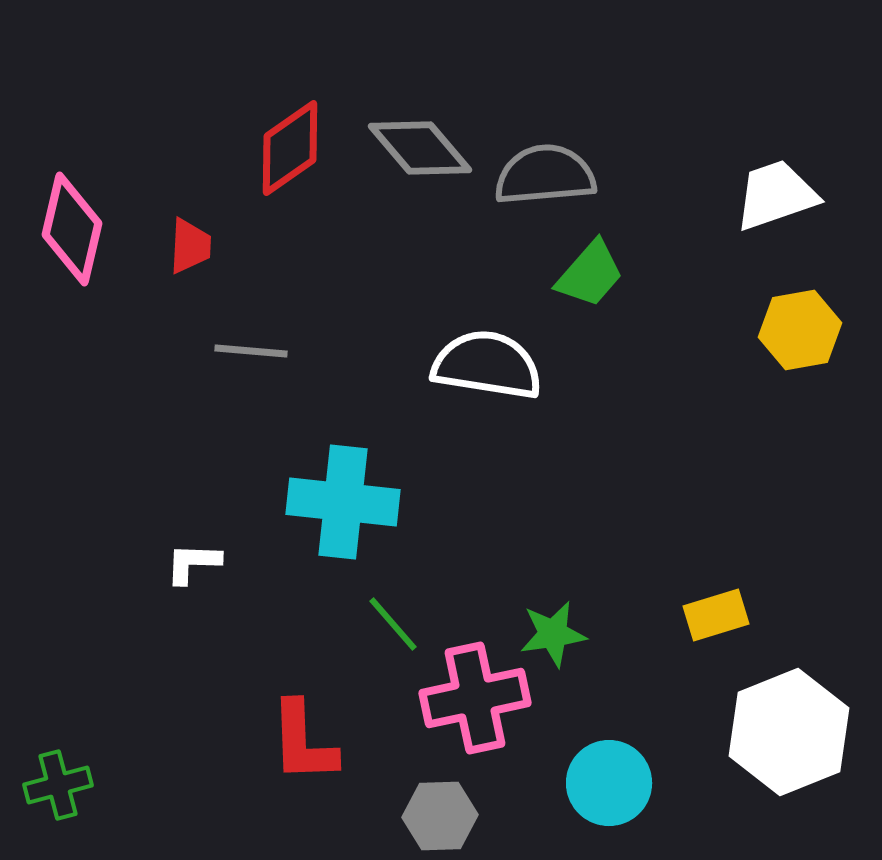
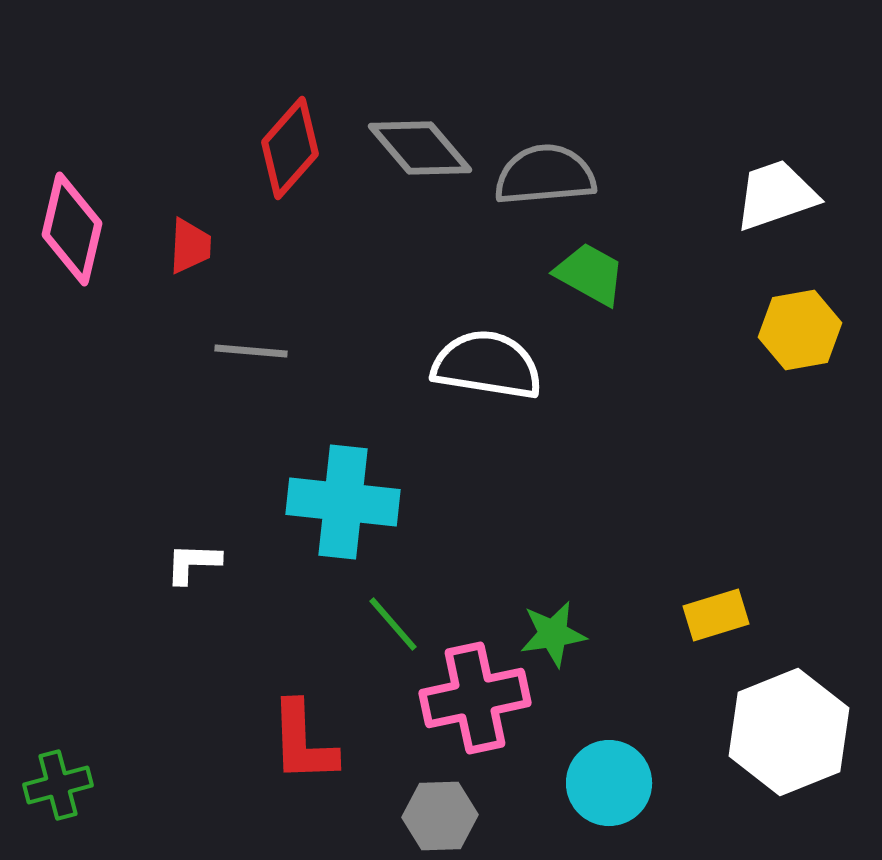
red diamond: rotated 14 degrees counterclockwise
green trapezoid: rotated 102 degrees counterclockwise
